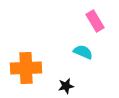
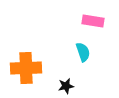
pink rectangle: moved 2 px left; rotated 50 degrees counterclockwise
cyan semicircle: rotated 48 degrees clockwise
